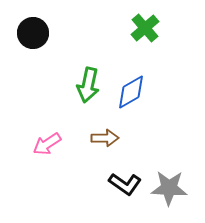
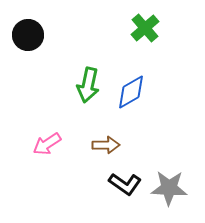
black circle: moved 5 px left, 2 px down
brown arrow: moved 1 px right, 7 px down
